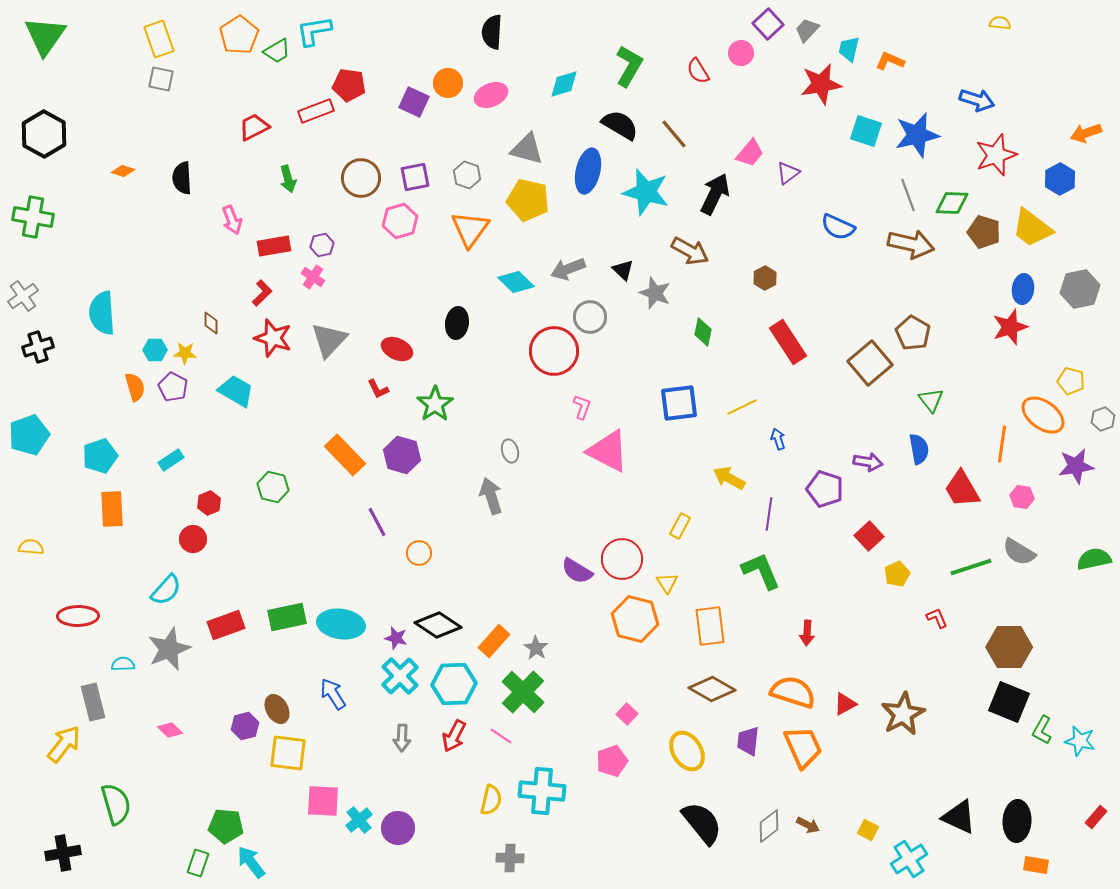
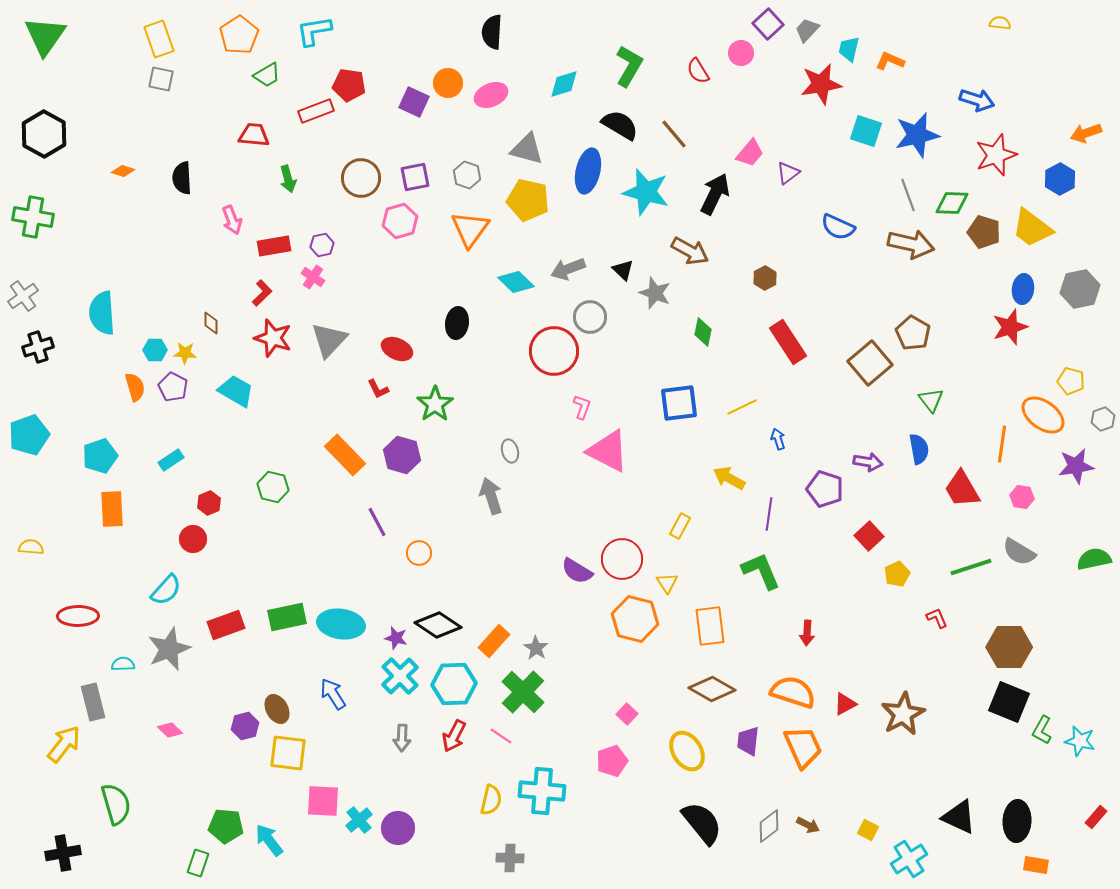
green trapezoid at (277, 51): moved 10 px left, 24 px down
red trapezoid at (254, 127): moved 8 px down; rotated 32 degrees clockwise
cyan arrow at (251, 862): moved 18 px right, 22 px up
